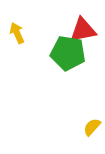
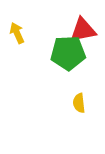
green pentagon: rotated 12 degrees counterclockwise
yellow semicircle: moved 13 px left, 24 px up; rotated 48 degrees counterclockwise
